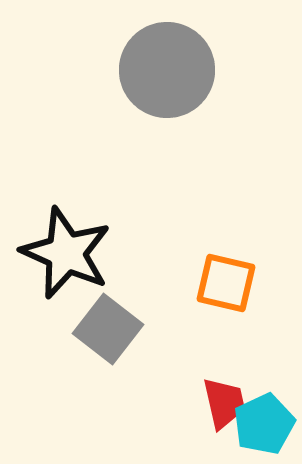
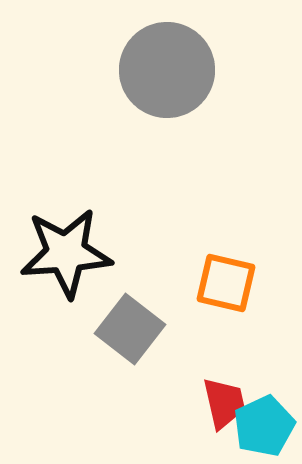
black star: rotated 28 degrees counterclockwise
gray square: moved 22 px right
cyan pentagon: moved 2 px down
